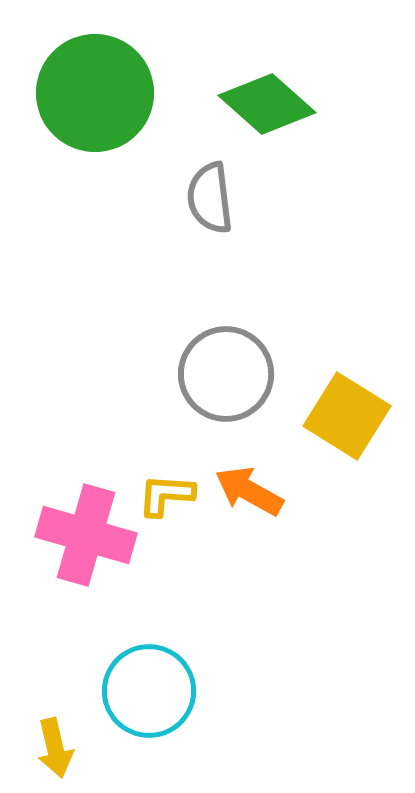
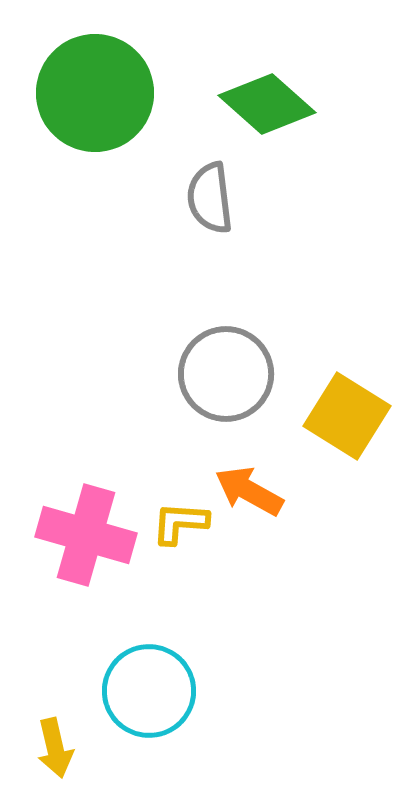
yellow L-shape: moved 14 px right, 28 px down
